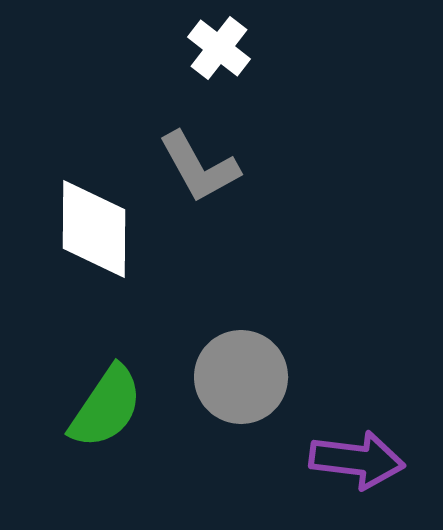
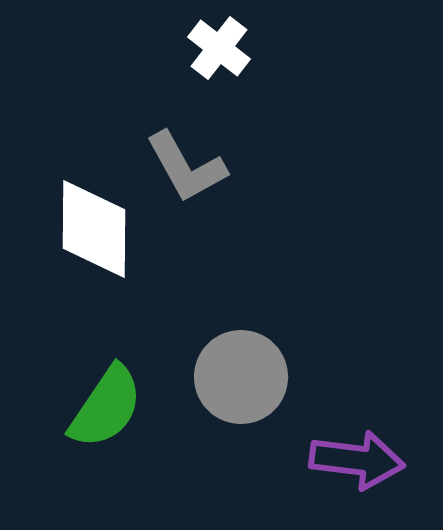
gray L-shape: moved 13 px left
